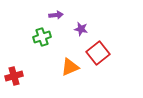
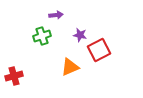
purple star: moved 1 px left, 6 px down
green cross: moved 1 px up
red square: moved 1 px right, 3 px up; rotated 10 degrees clockwise
